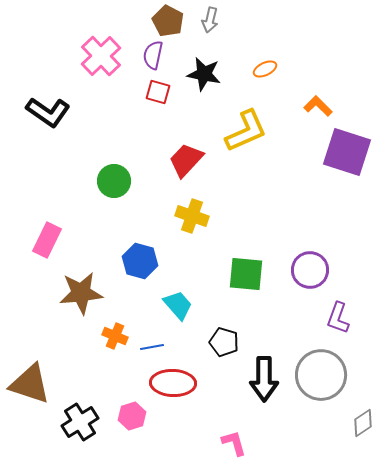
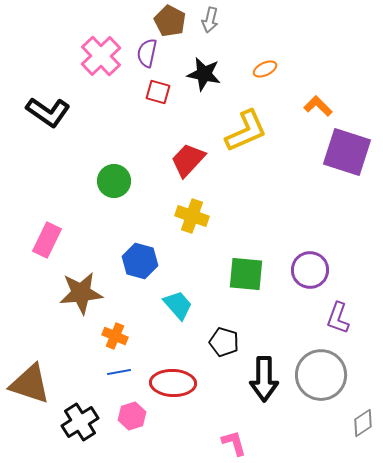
brown pentagon: moved 2 px right
purple semicircle: moved 6 px left, 2 px up
red trapezoid: moved 2 px right
blue line: moved 33 px left, 25 px down
